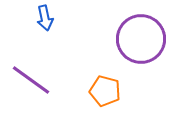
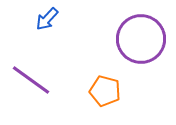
blue arrow: moved 2 px right, 1 px down; rotated 55 degrees clockwise
